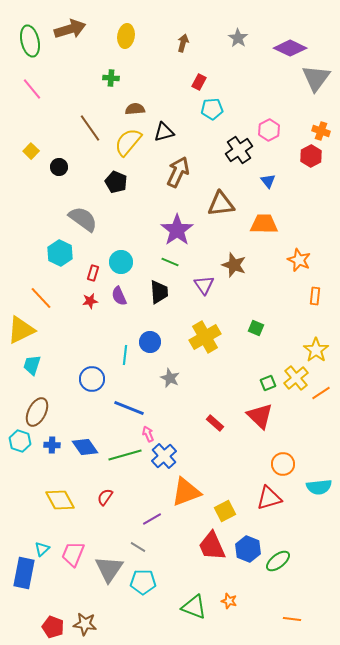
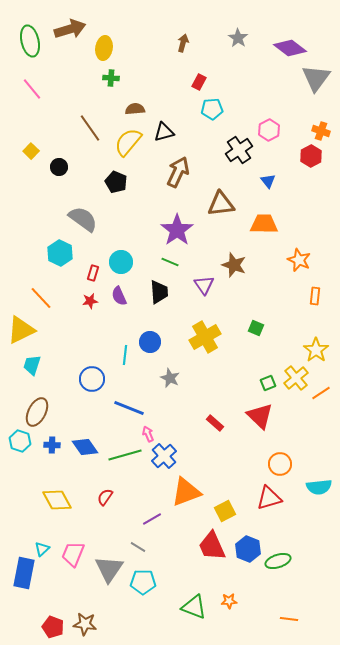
yellow ellipse at (126, 36): moved 22 px left, 12 px down
purple diamond at (290, 48): rotated 12 degrees clockwise
orange circle at (283, 464): moved 3 px left
yellow diamond at (60, 500): moved 3 px left
green ellipse at (278, 561): rotated 20 degrees clockwise
orange star at (229, 601): rotated 21 degrees counterclockwise
orange line at (292, 619): moved 3 px left
